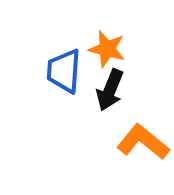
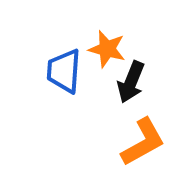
black arrow: moved 21 px right, 8 px up
orange L-shape: rotated 112 degrees clockwise
